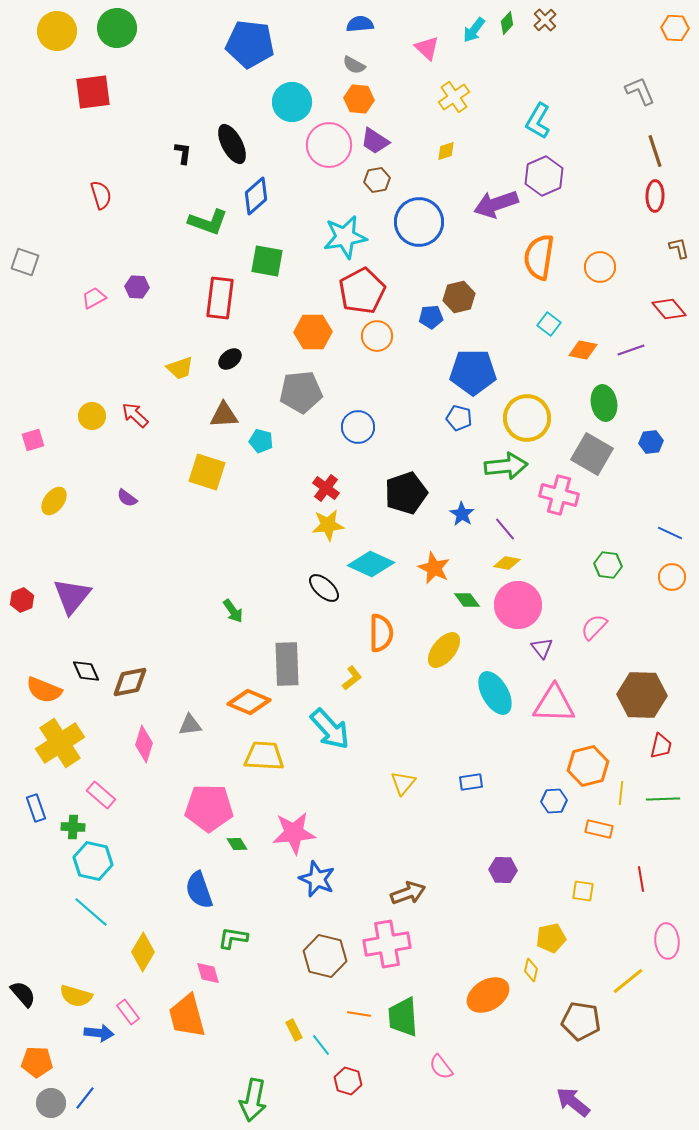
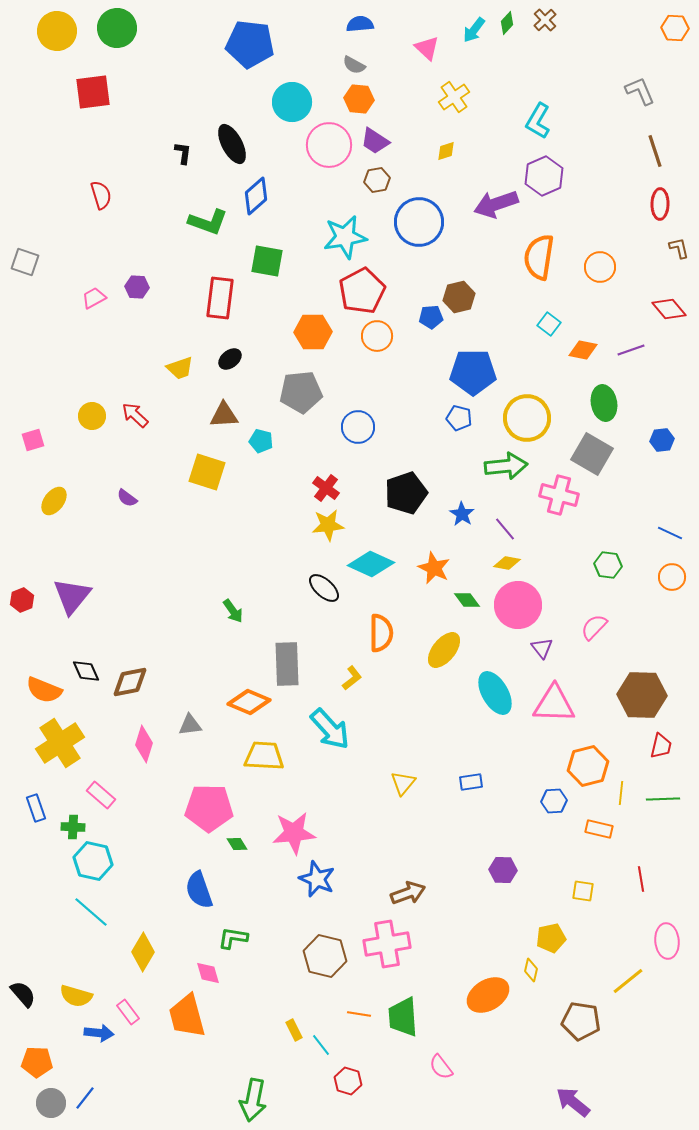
red ellipse at (655, 196): moved 5 px right, 8 px down
blue hexagon at (651, 442): moved 11 px right, 2 px up
